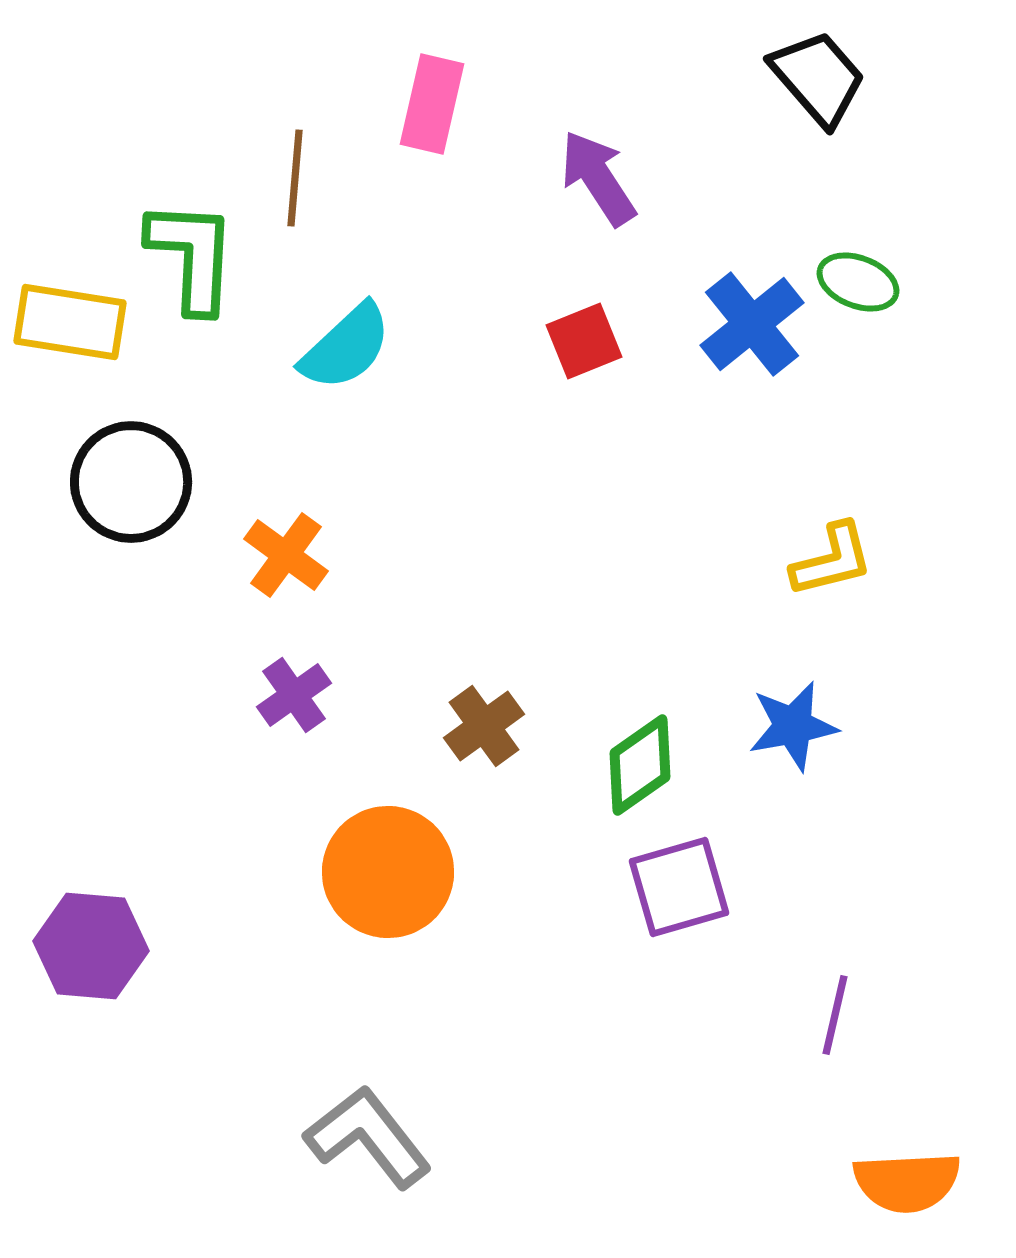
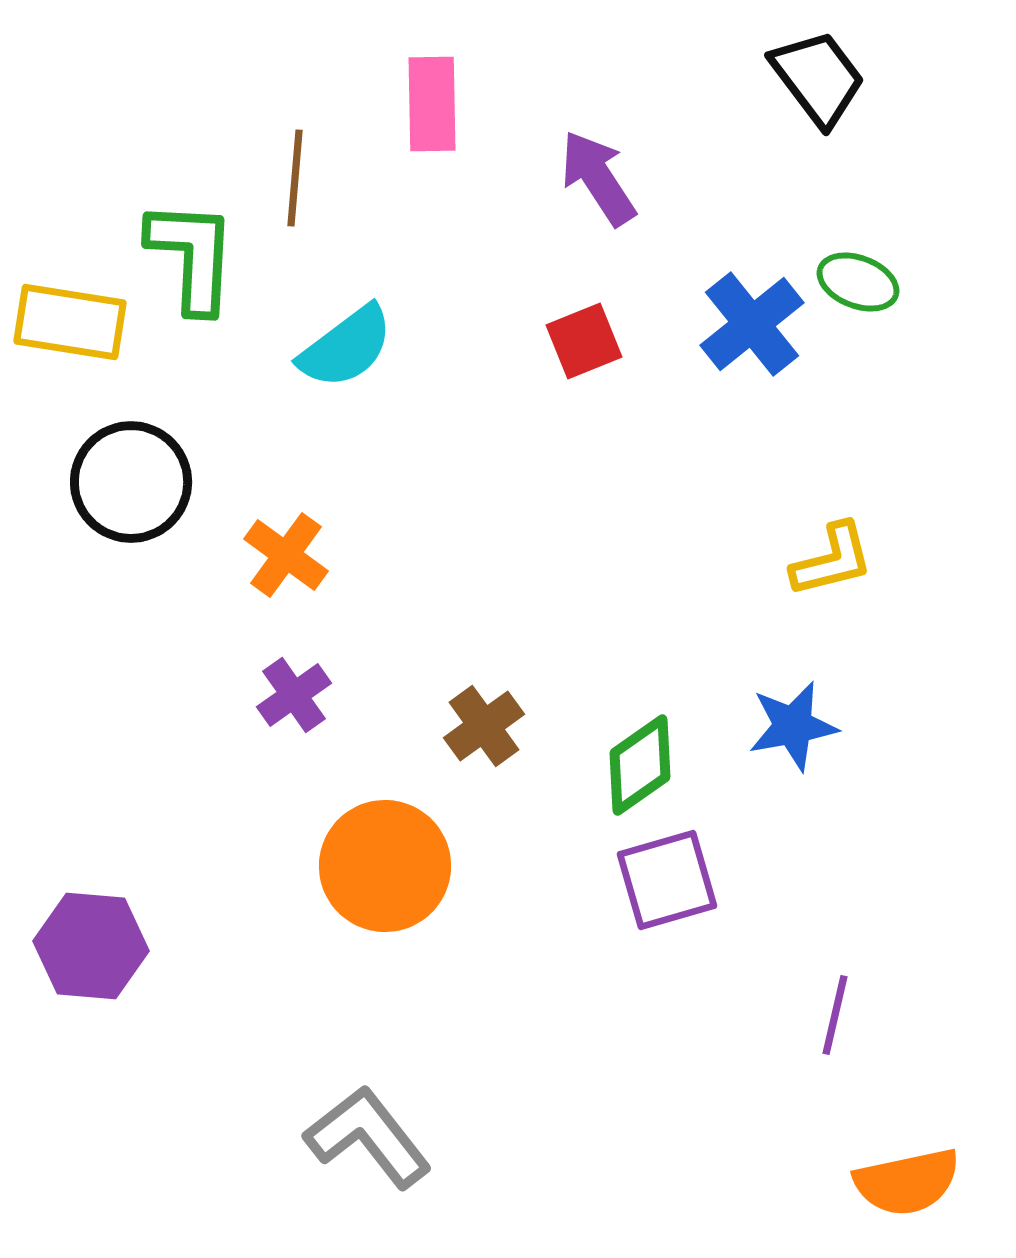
black trapezoid: rotated 4 degrees clockwise
pink rectangle: rotated 14 degrees counterclockwise
cyan semicircle: rotated 6 degrees clockwise
orange circle: moved 3 px left, 6 px up
purple square: moved 12 px left, 7 px up
orange semicircle: rotated 9 degrees counterclockwise
